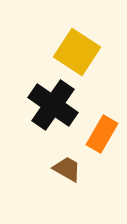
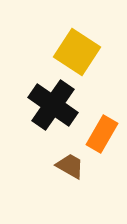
brown trapezoid: moved 3 px right, 3 px up
